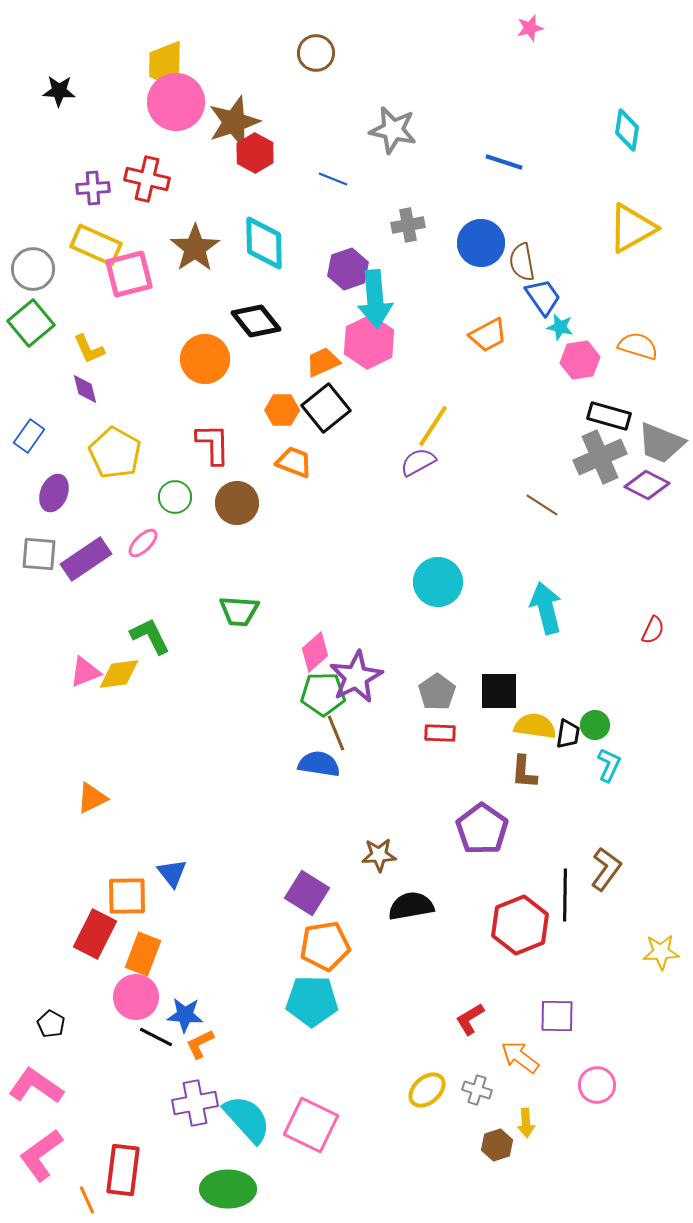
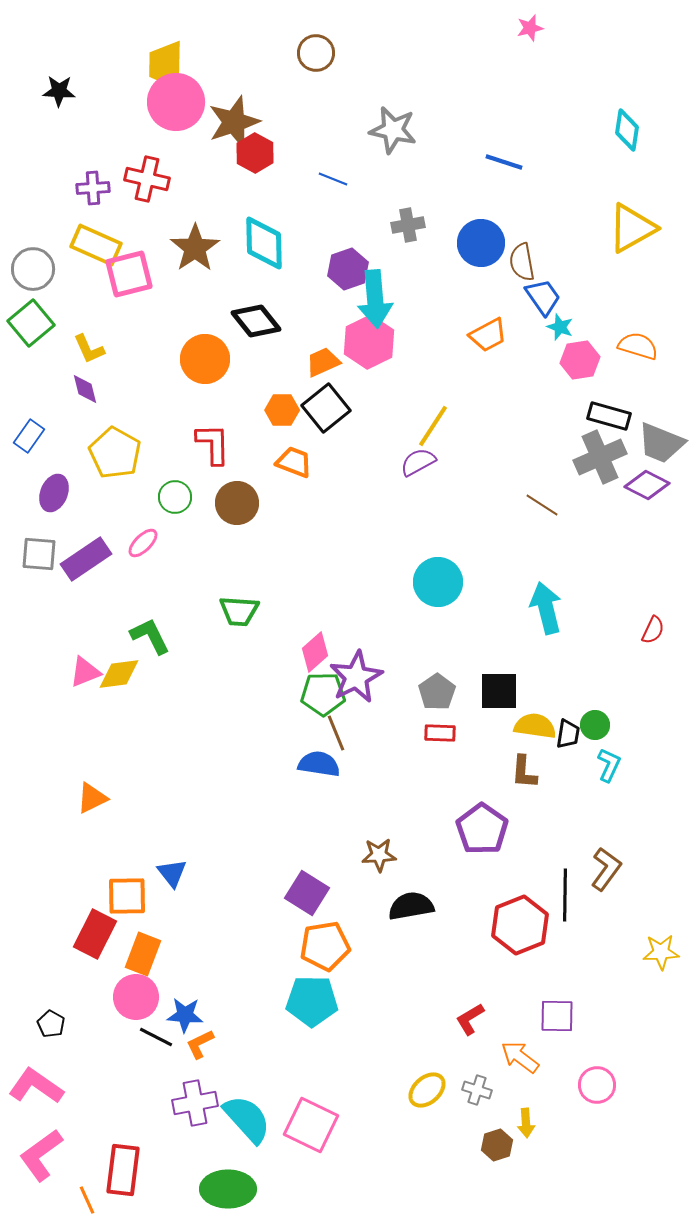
cyan star at (560, 327): rotated 8 degrees clockwise
